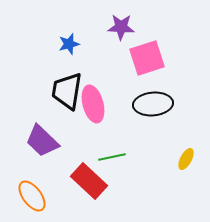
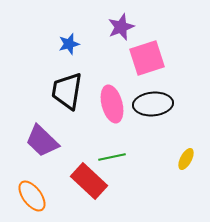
purple star: rotated 24 degrees counterclockwise
pink ellipse: moved 19 px right
